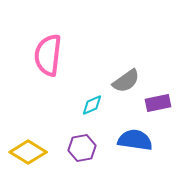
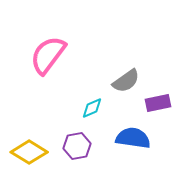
pink semicircle: rotated 30 degrees clockwise
cyan diamond: moved 3 px down
blue semicircle: moved 2 px left, 2 px up
purple hexagon: moved 5 px left, 2 px up
yellow diamond: moved 1 px right
